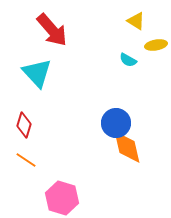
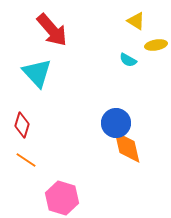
red diamond: moved 2 px left
